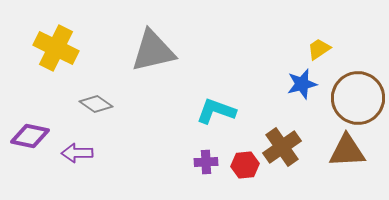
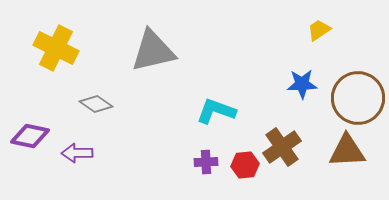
yellow trapezoid: moved 19 px up
blue star: rotated 12 degrees clockwise
